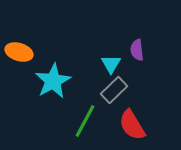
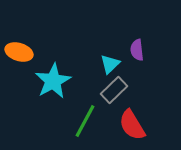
cyan triangle: moved 1 px left; rotated 15 degrees clockwise
